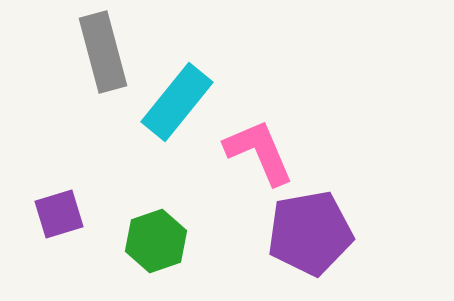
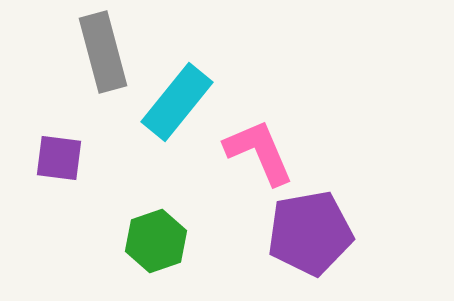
purple square: moved 56 px up; rotated 24 degrees clockwise
